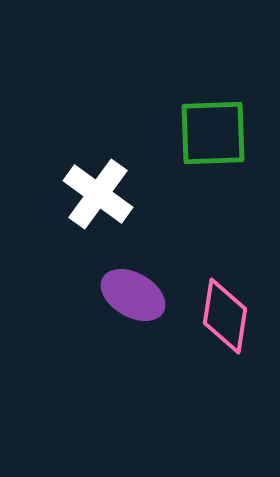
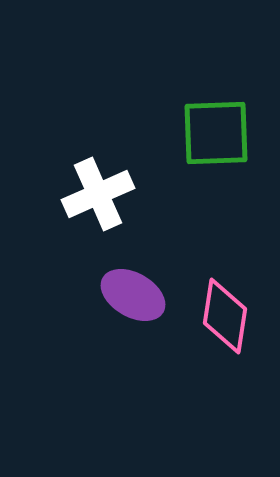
green square: moved 3 px right
white cross: rotated 30 degrees clockwise
